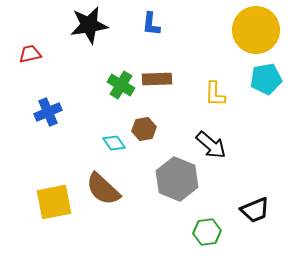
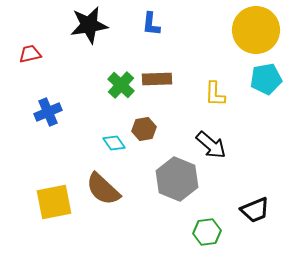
green cross: rotated 12 degrees clockwise
